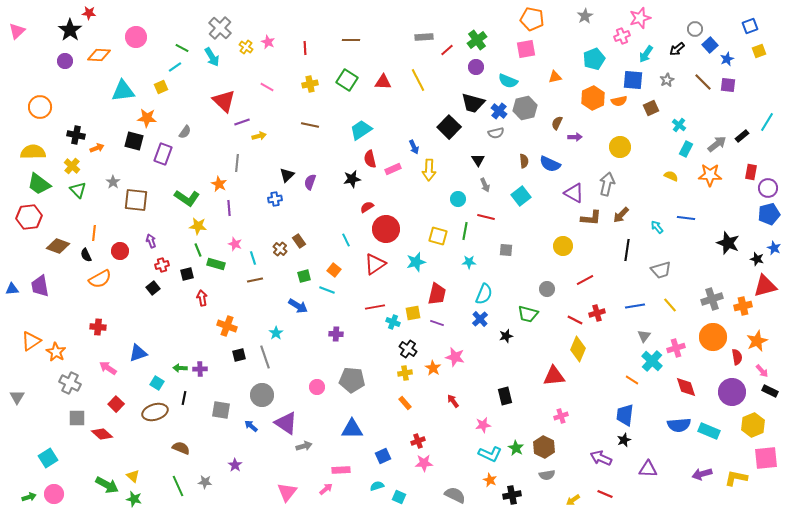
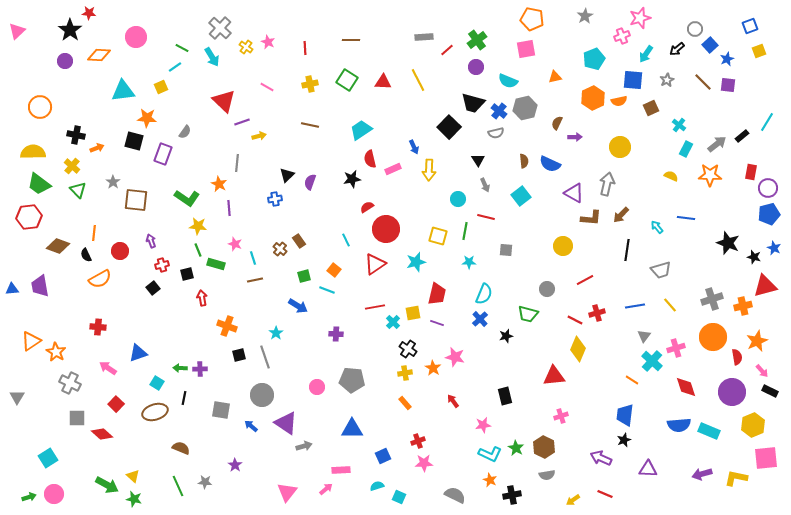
black star at (757, 259): moved 3 px left, 2 px up
cyan cross at (393, 322): rotated 24 degrees clockwise
